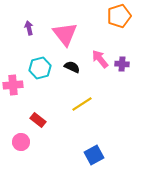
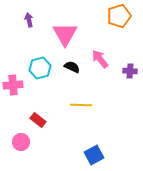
purple arrow: moved 8 px up
pink triangle: rotated 8 degrees clockwise
purple cross: moved 8 px right, 7 px down
yellow line: moved 1 px left, 1 px down; rotated 35 degrees clockwise
